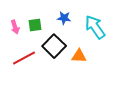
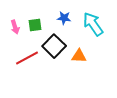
cyan arrow: moved 2 px left, 3 px up
red line: moved 3 px right
